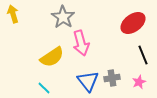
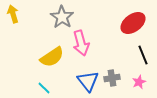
gray star: moved 1 px left
